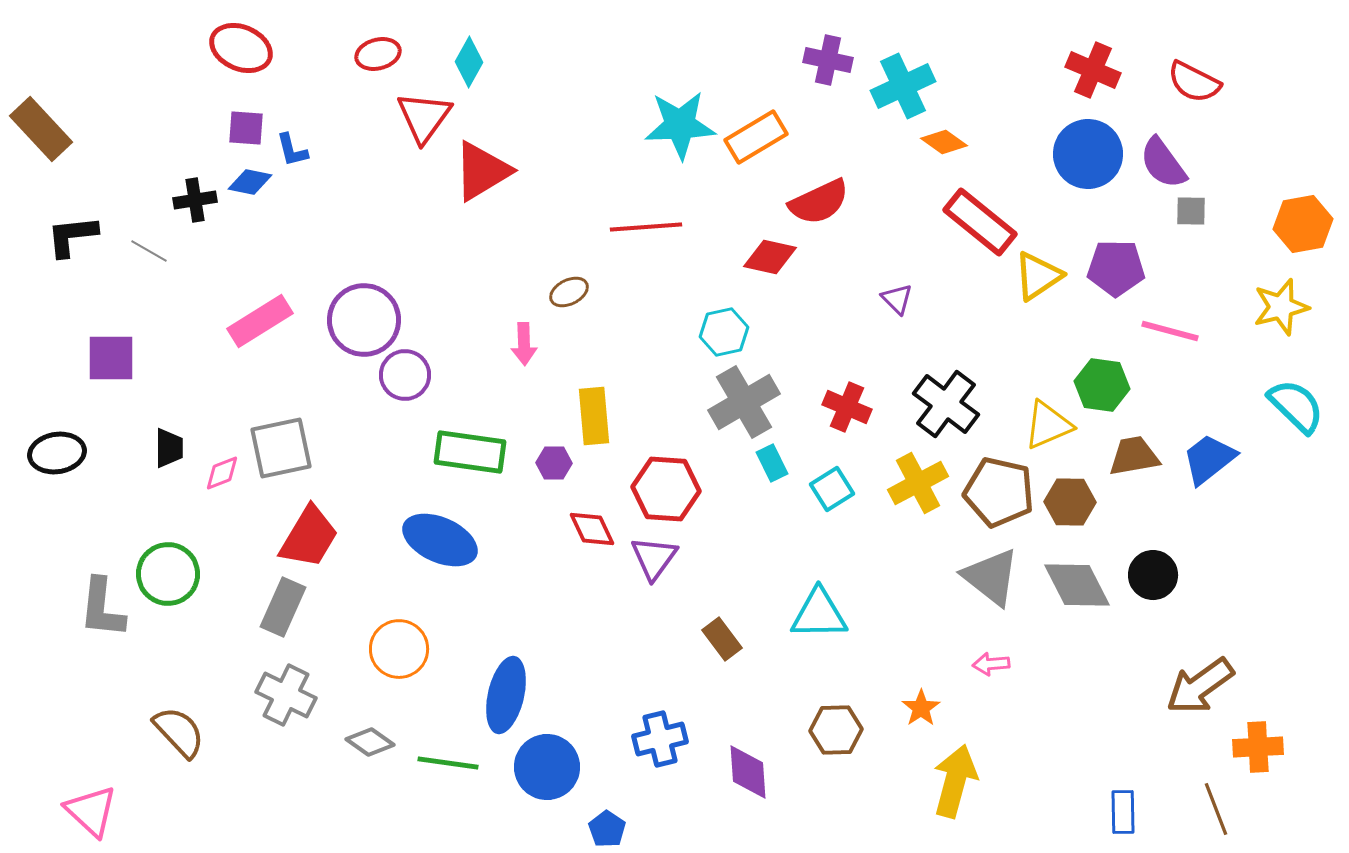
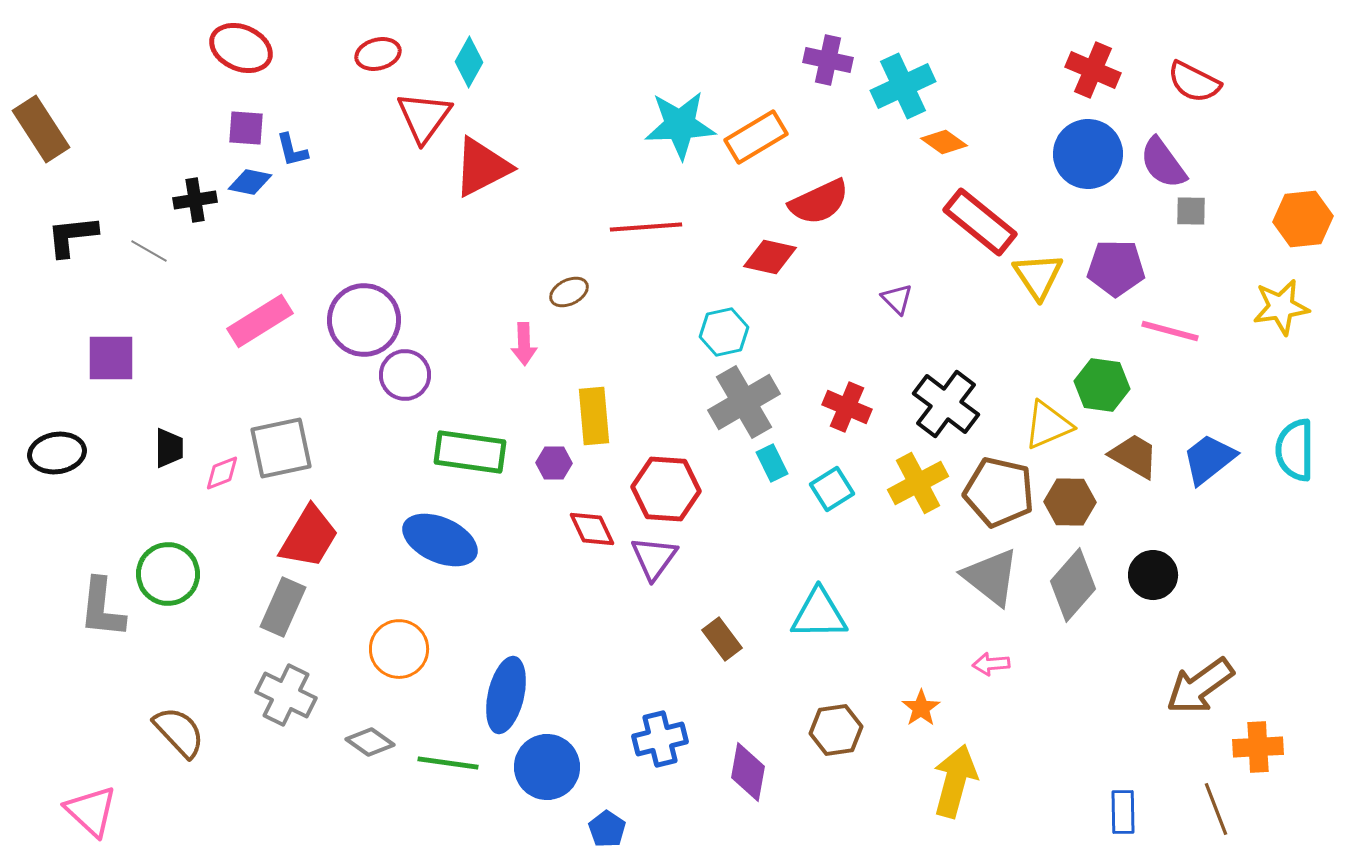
brown rectangle at (41, 129): rotated 10 degrees clockwise
red triangle at (482, 171): moved 4 px up; rotated 4 degrees clockwise
orange hexagon at (1303, 224): moved 5 px up; rotated 4 degrees clockwise
yellow triangle at (1038, 276): rotated 30 degrees counterclockwise
yellow star at (1281, 307): rotated 6 degrees clockwise
cyan semicircle at (1296, 406): moved 1 px left, 44 px down; rotated 134 degrees counterclockwise
brown trapezoid at (1134, 456): rotated 40 degrees clockwise
gray diamond at (1077, 585): moved 4 px left; rotated 68 degrees clockwise
brown hexagon at (836, 730): rotated 6 degrees counterclockwise
purple diamond at (748, 772): rotated 14 degrees clockwise
